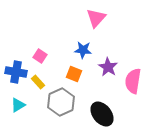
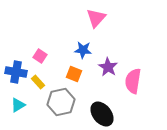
gray hexagon: rotated 12 degrees clockwise
